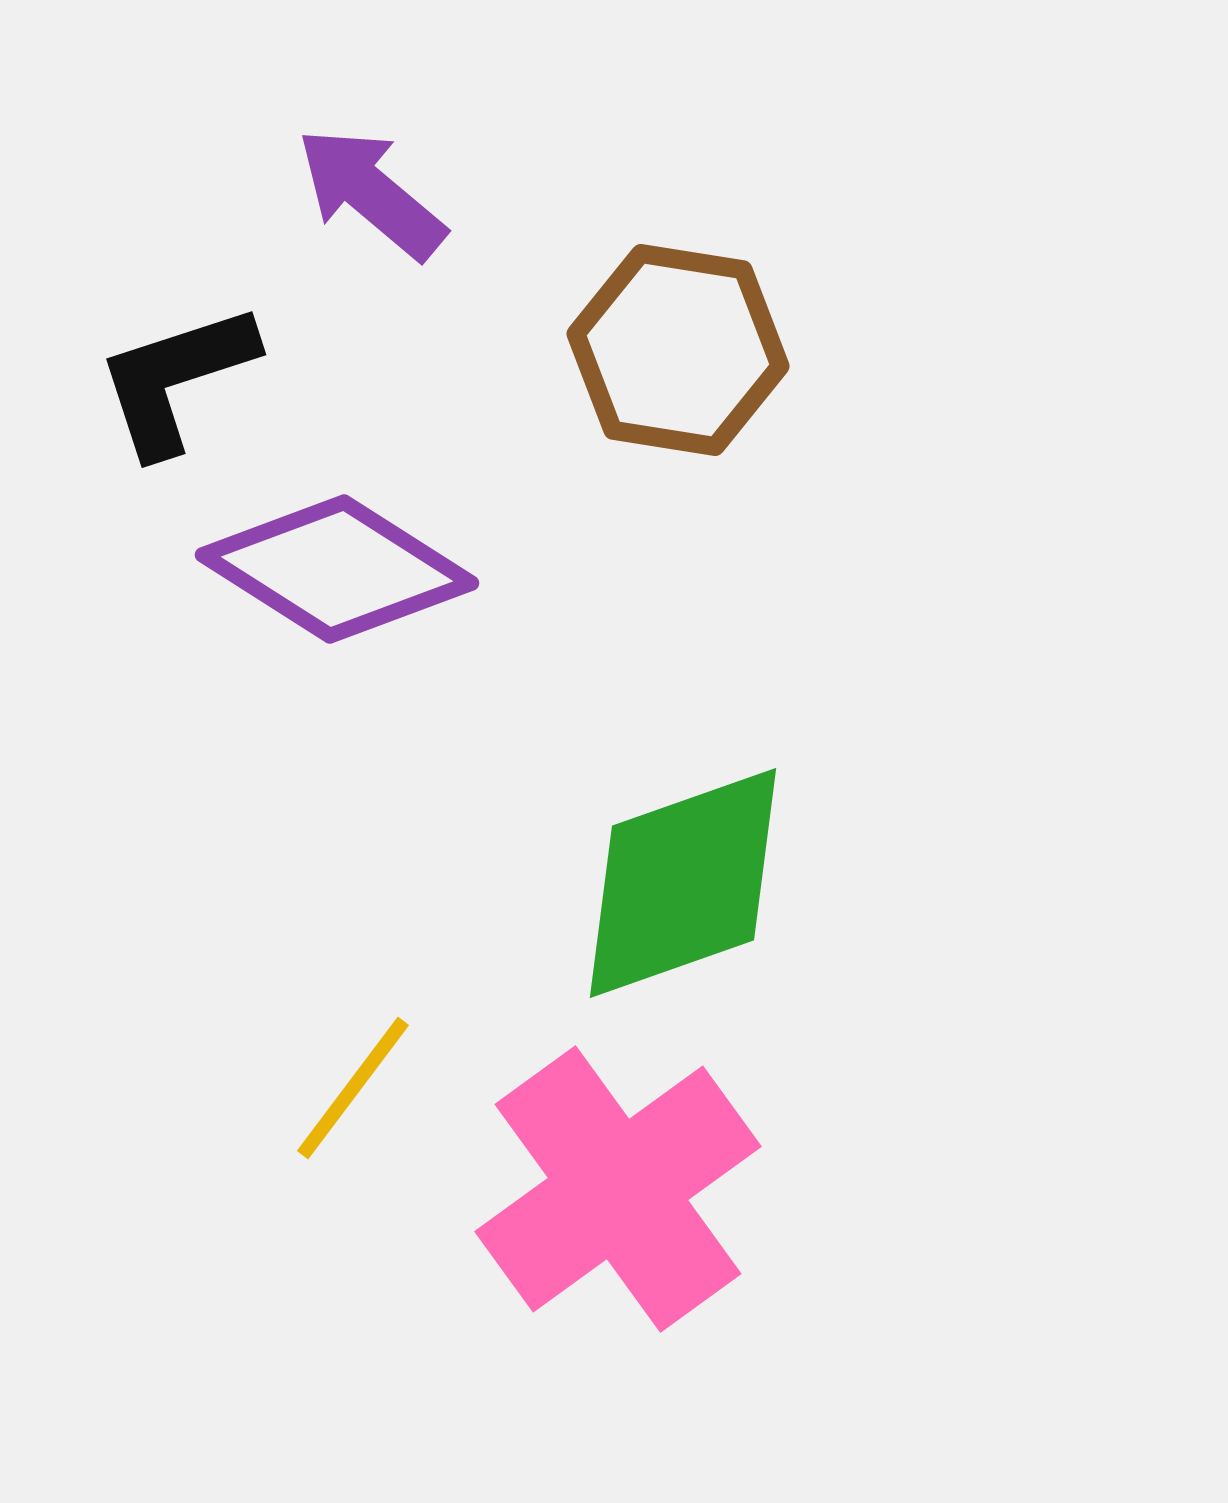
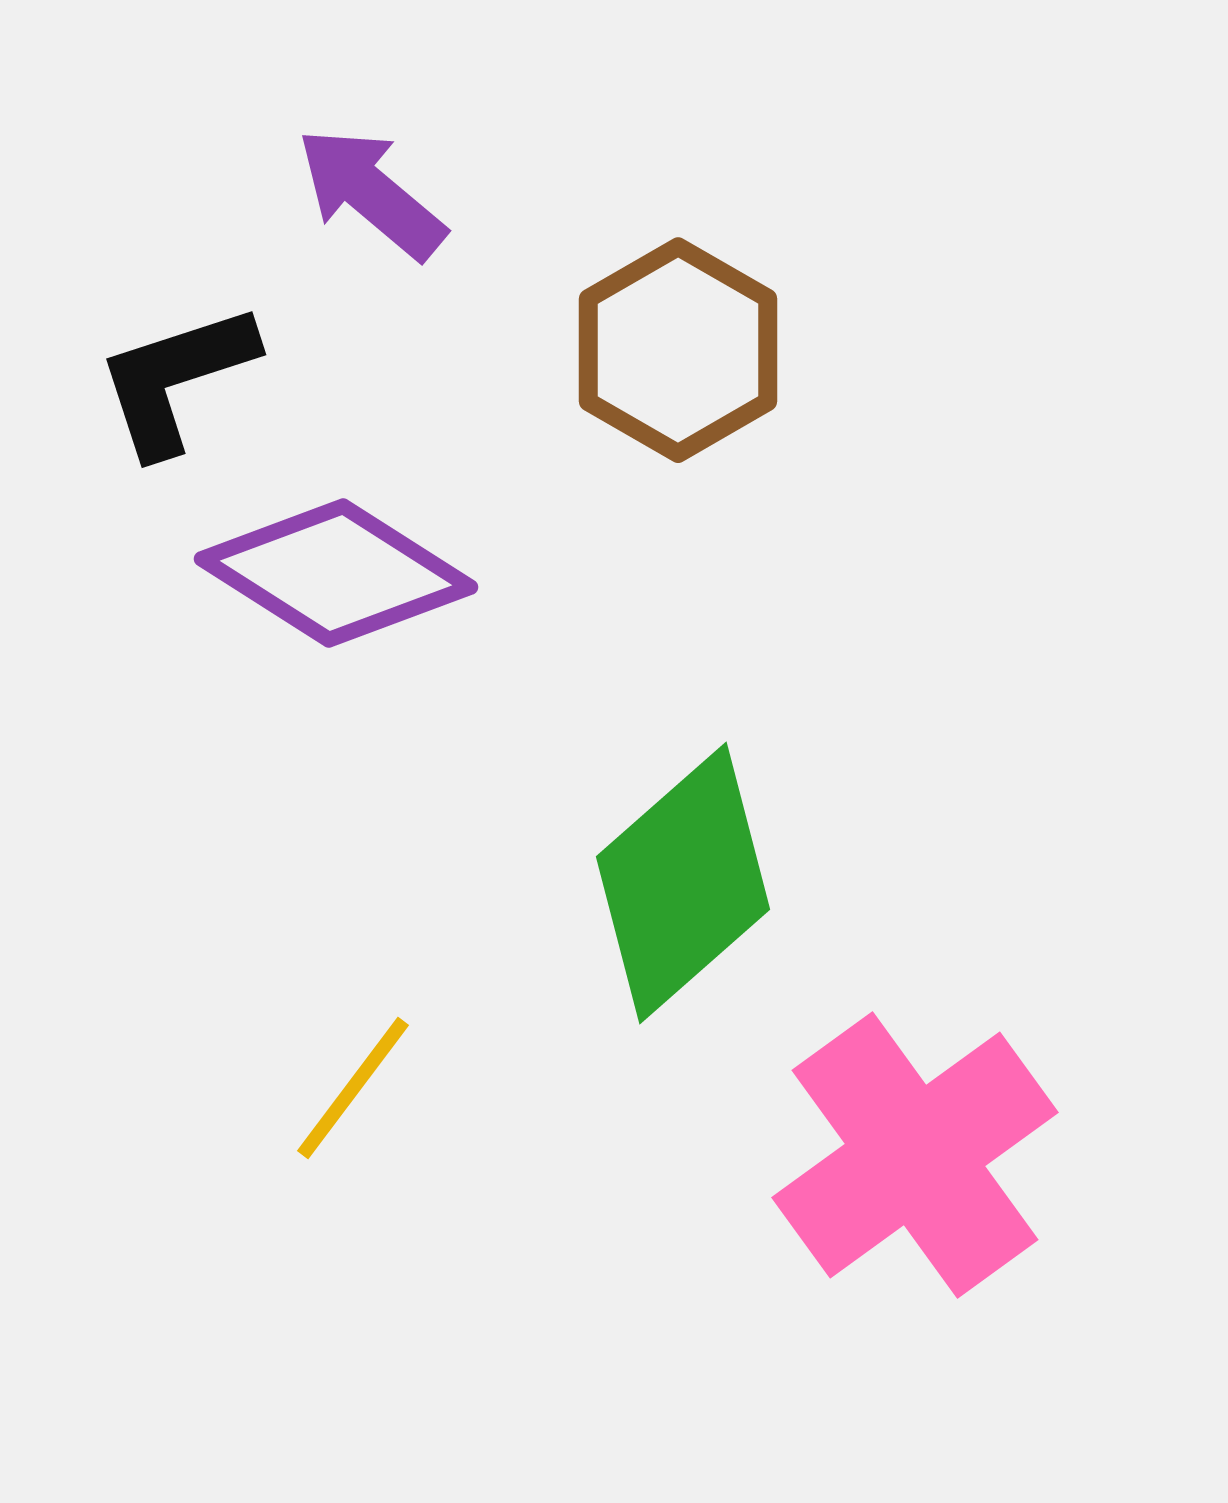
brown hexagon: rotated 21 degrees clockwise
purple diamond: moved 1 px left, 4 px down
green diamond: rotated 22 degrees counterclockwise
pink cross: moved 297 px right, 34 px up
